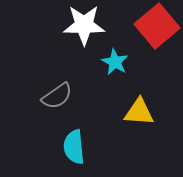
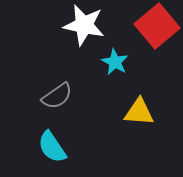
white star: rotated 12 degrees clockwise
cyan semicircle: moved 22 px left; rotated 28 degrees counterclockwise
